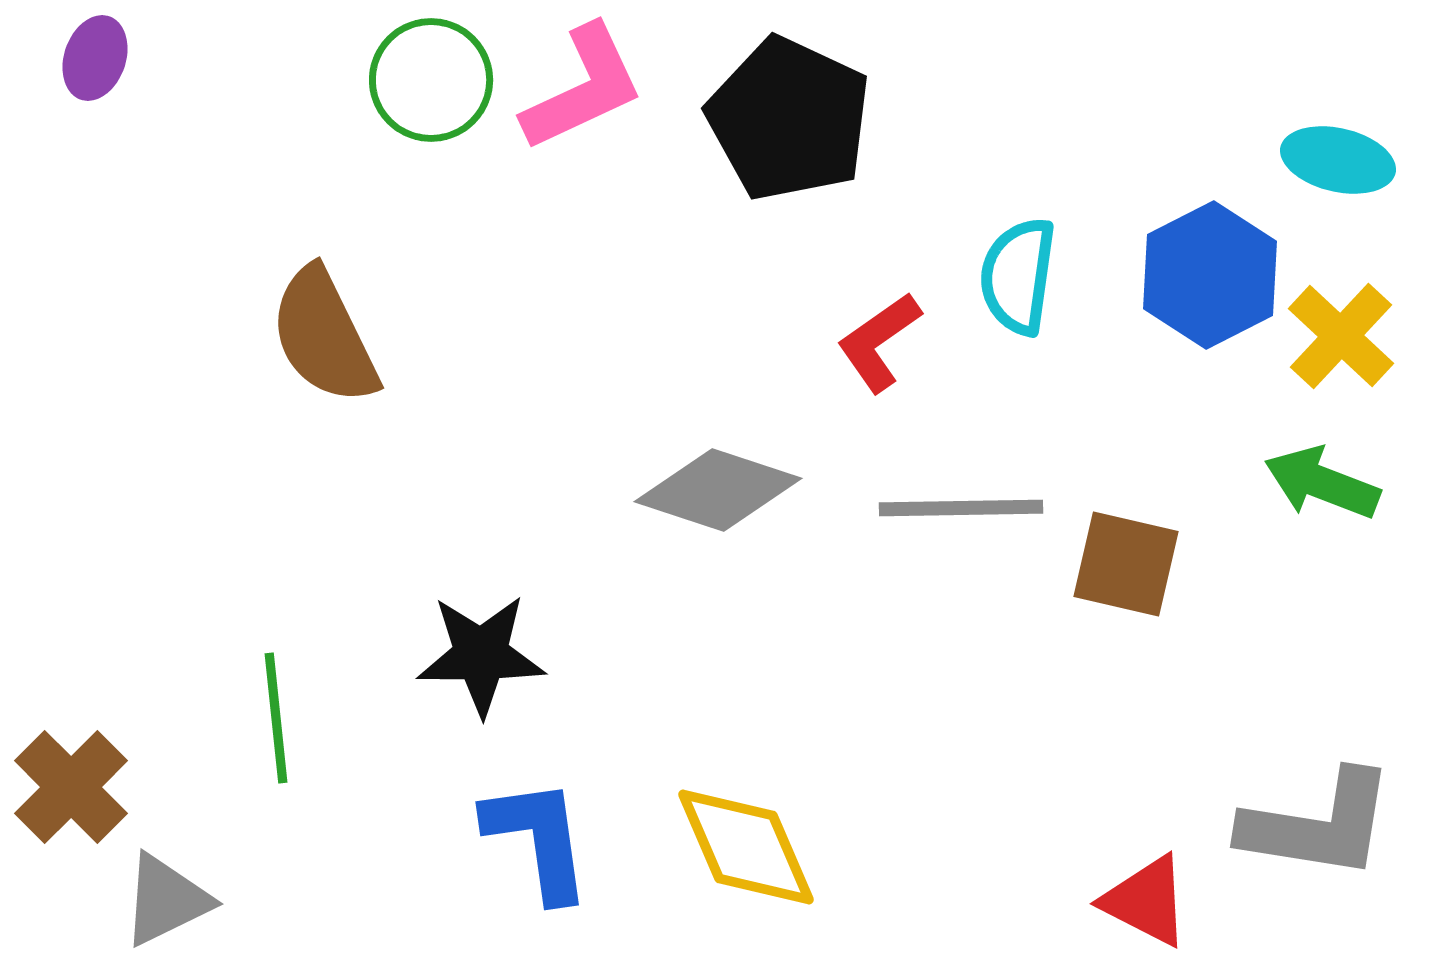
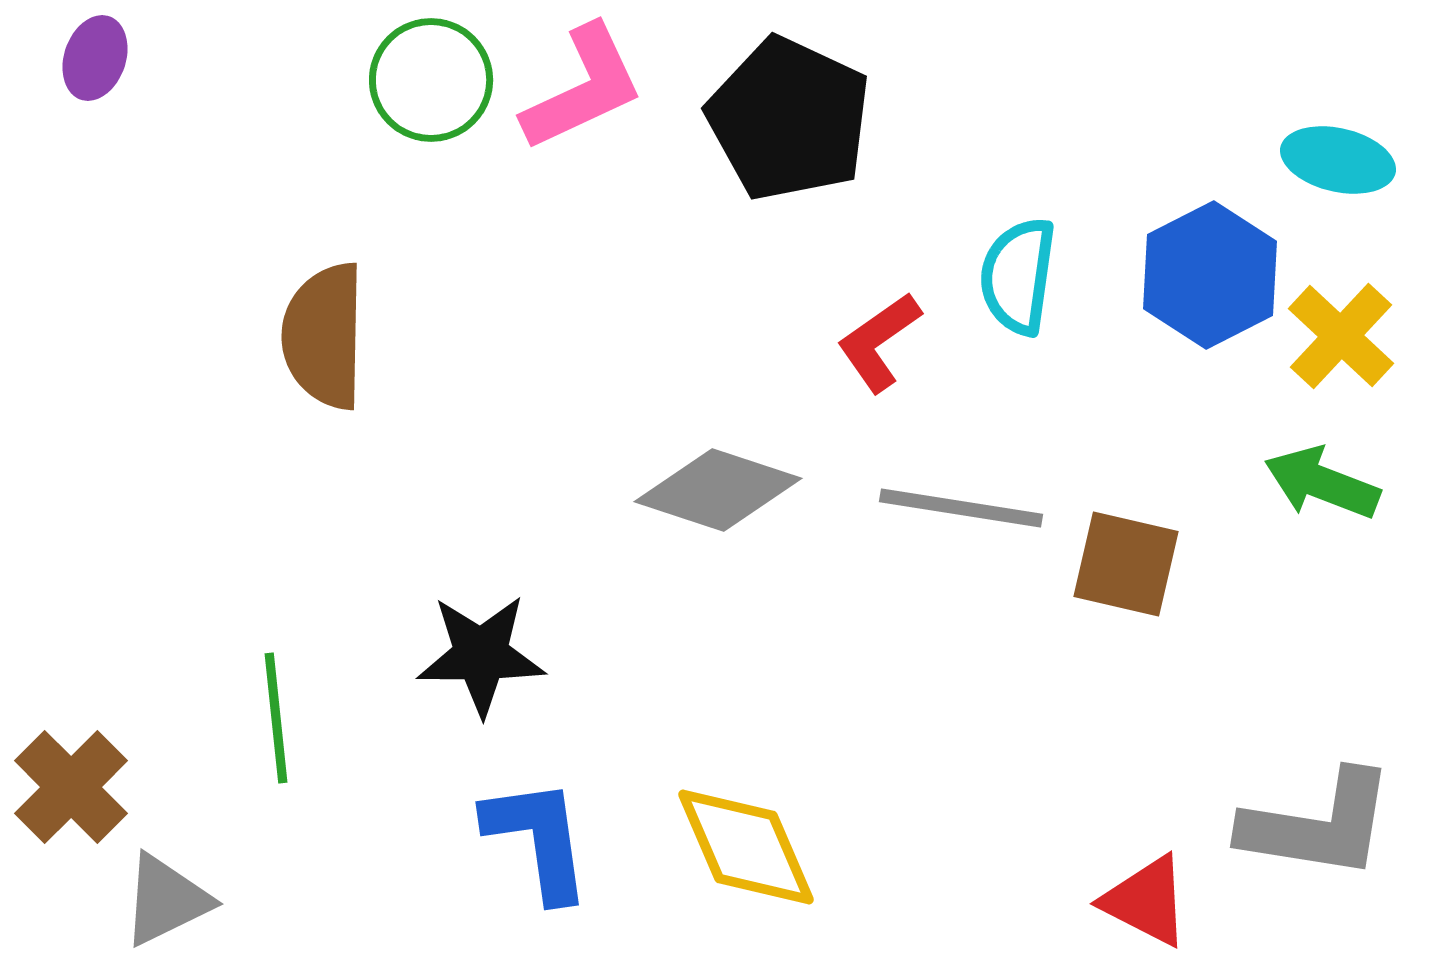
brown semicircle: rotated 27 degrees clockwise
gray line: rotated 10 degrees clockwise
